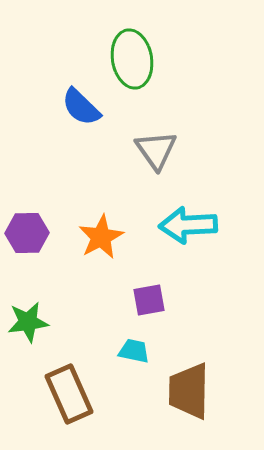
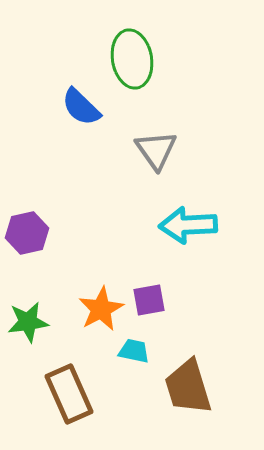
purple hexagon: rotated 12 degrees counterclockwise
orange star: moved 72 px down
brown trapezoid: moved 1 px left, 4 px up; rotated 18 degrees counterclockwise
